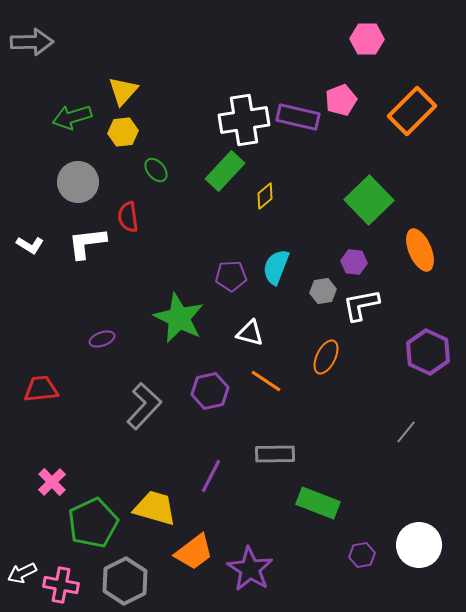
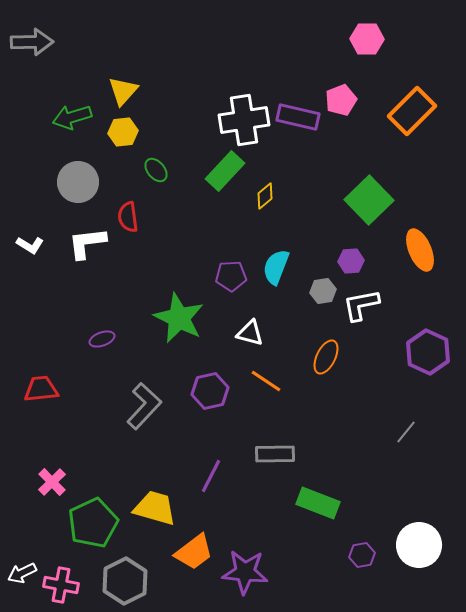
purple hexagon at (354, 262): moved 3 px left, 1 px up; rotated 10 degrees counterclockwise
purple star at (250, 569): moved 5 px left, 3 px down; rotated 27 degrees counterclockwise
